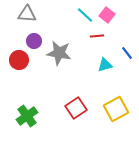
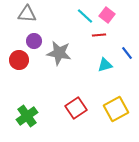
cyan line: moved 1 px down
red line: moved 2 px right, 1 px up
